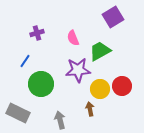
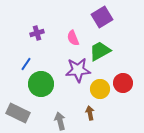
purple square: moved 11 px left
blue line: moved 1 px right, 3 px down
red circle: moved 1 px right, 3 px up
brown arrow: moved 4 px down
gray arrow: moved 1 px down
